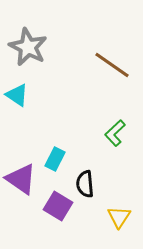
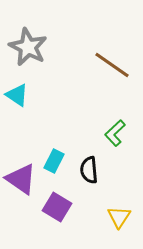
cyan rectangle: moved 1 px left, 2 px down
black semicircle: moved 4 px right, 14 px up
purple square: moved 1 px left, 1 px down
